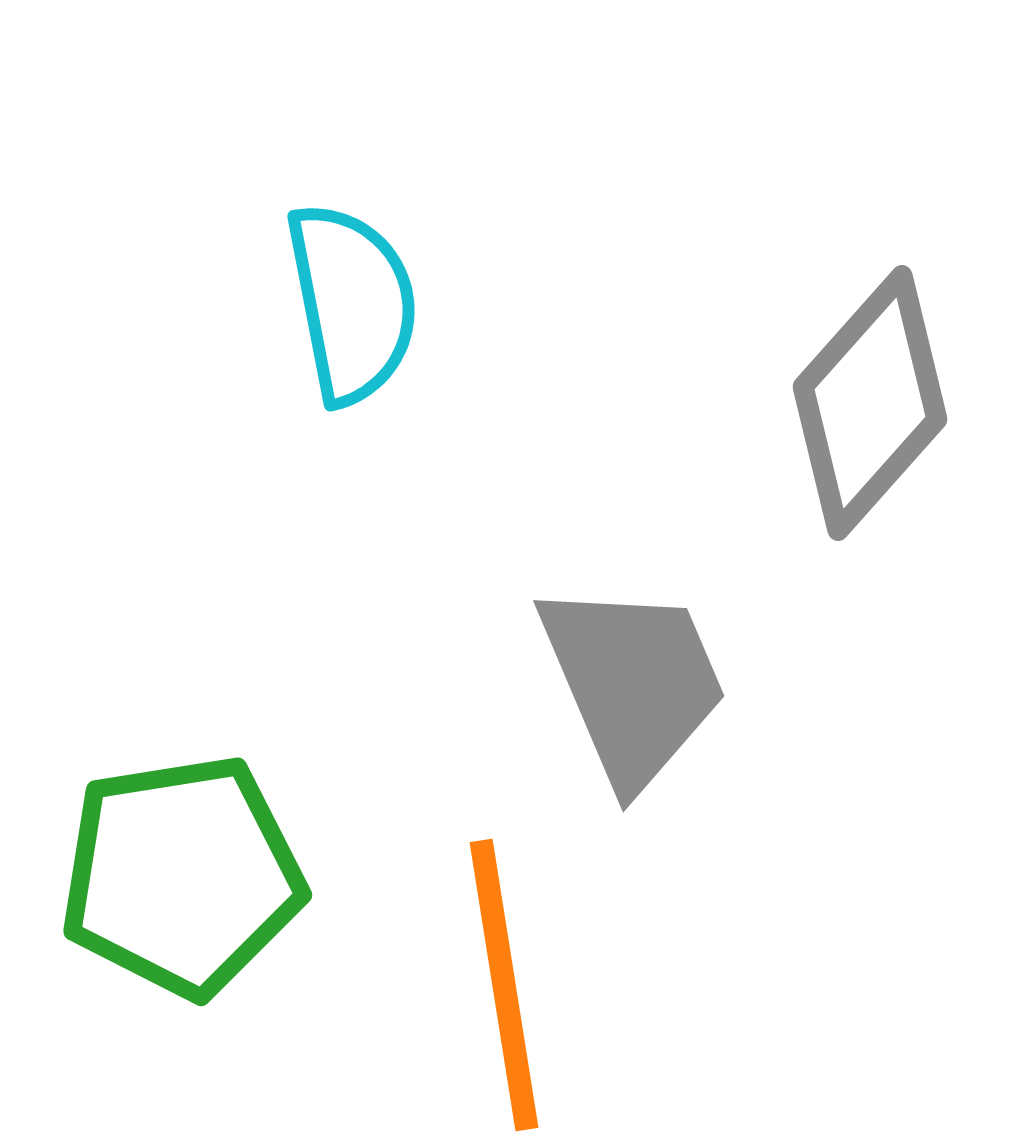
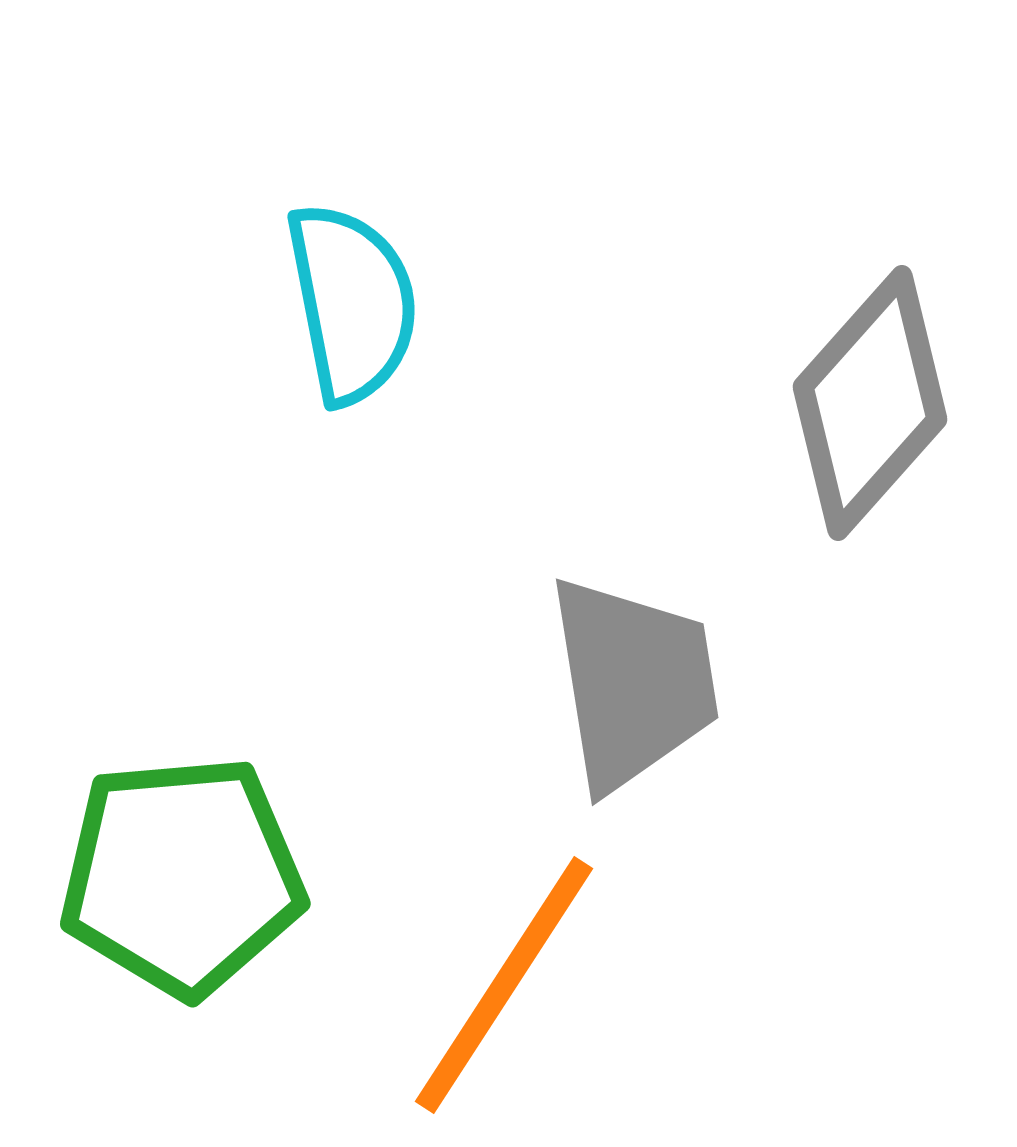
gray trapezoid: rotated 14 degrees clockwise
green pentagon: rotated 4 degrees clockwise
orange line: rotated 42 degrees clockwise
